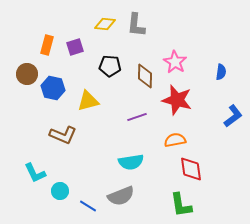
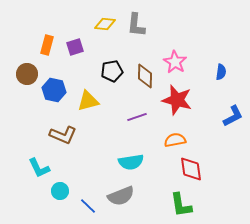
black pentagon: moved 2 px right, 5 px down; rotated 15 degrees counterclockwise
blue hexagon: moved 1 px right, 2 px down
blue L-shape: rotated 10 degrees clockwise
cyan L-shape: moved 4 px right, 5 px up
blue line: rotated 12 degrees clockwise
